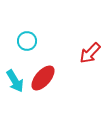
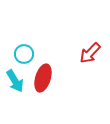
cyan circle: moved 3 px left, 13 px down
red ellipse: rotated 24 degrees counterclockwise
